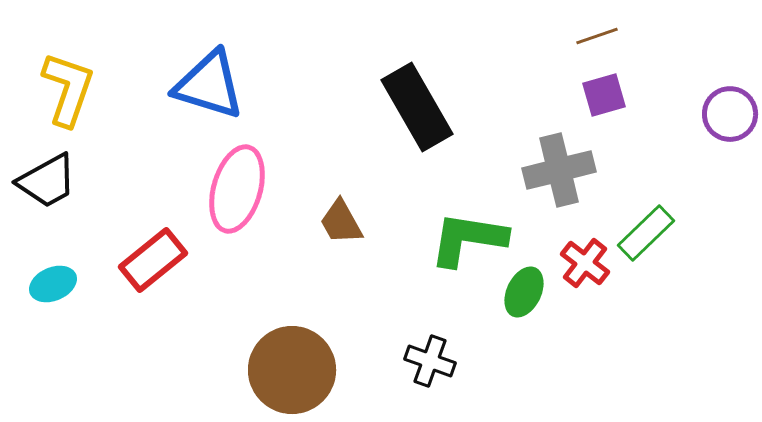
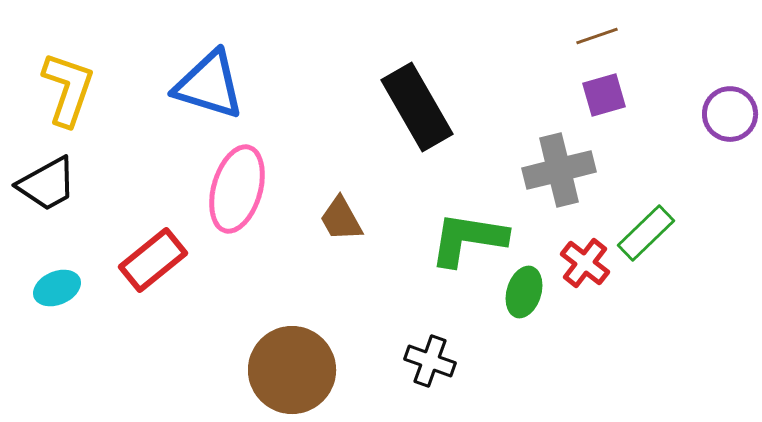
black trapezoid: moved 3 px down
brown trapezoid: moved 3 px up
cyan ellipse: moved 4 px right, 4 px down
green ellipse: rotated 9 degrees counterclockwise
